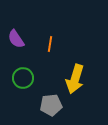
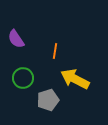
orange line: moved 5 px right, 7 px down
yellow arrow: rotated 100 degrees clockwise
gray pentagon: moved 3 px left, 5 px up; rotated 10 degrees counterclockwise
